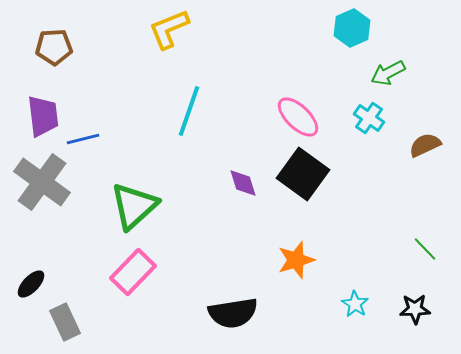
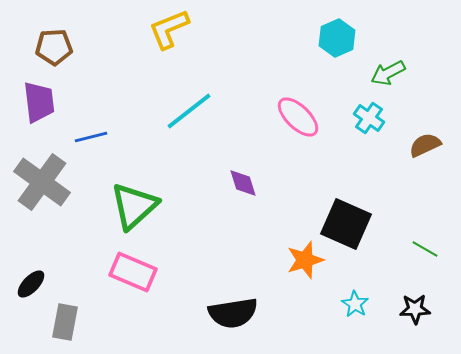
cyan hexagon: moved 15 px left, 10 px down
cyan line: rotated 33 degrees clockwise
purple trapezoid: moved 4 px left, 14 px up
blue line: moved 8 px right, 2 px up
black square: moved 43 px right, 50 px down; rotated 12 degrees counterclockwise
green line: rotated 16 degrees counterclockwise
orange star: moved 9 px right
pink rectangle: rotated 69 degrees clockwise
gray rectangle: rotated 36 degrees clockwise
